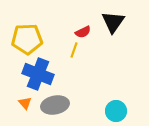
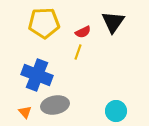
yellow pentagon: moved 17 px right, 16 px up
yellow line: moved 4 px right, 2 px down
blue cross: moved 1 px left, 1 px down
orange triangle: moved 9 px down
